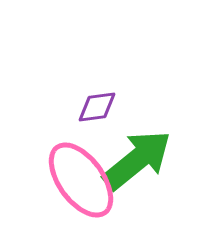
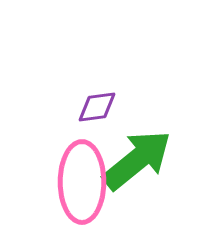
pink ellipse: moved 1 px right, 2 px down; rotated 36 degrees clockwise
